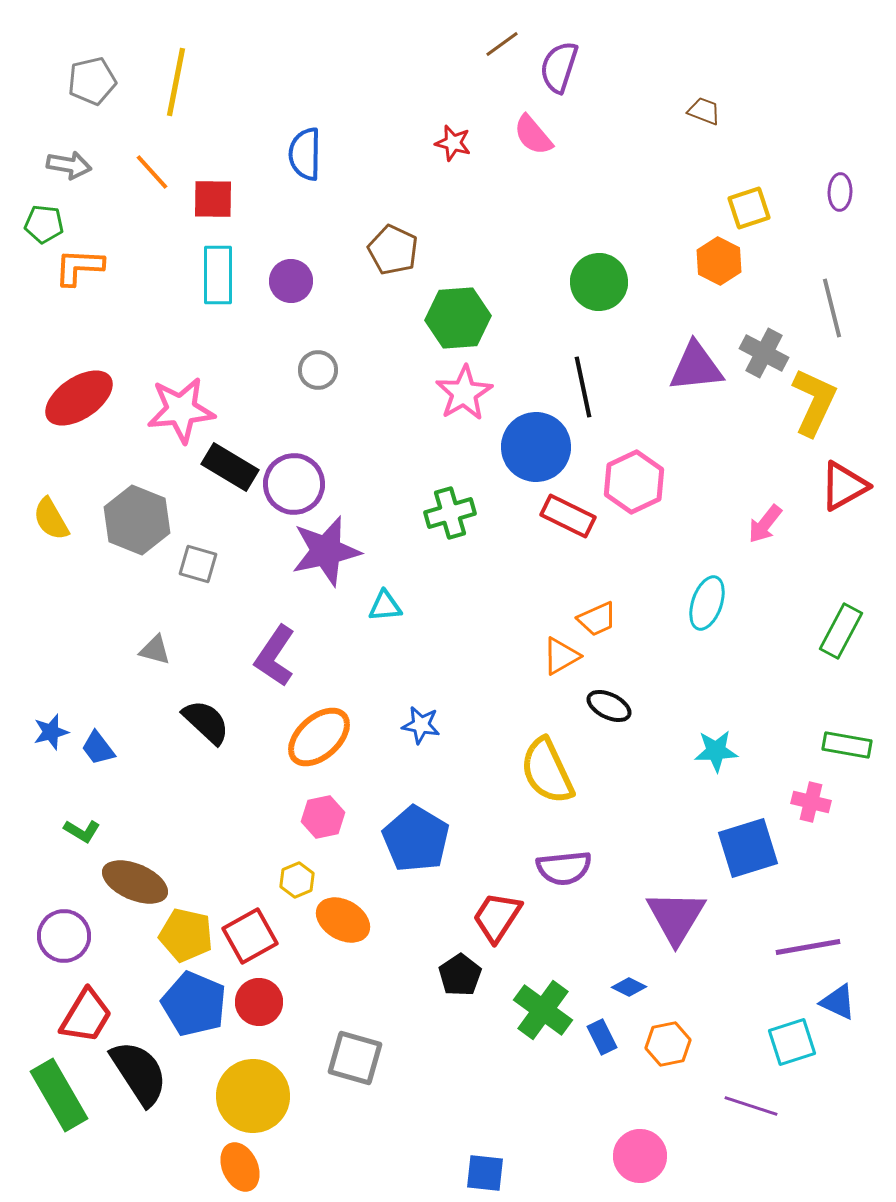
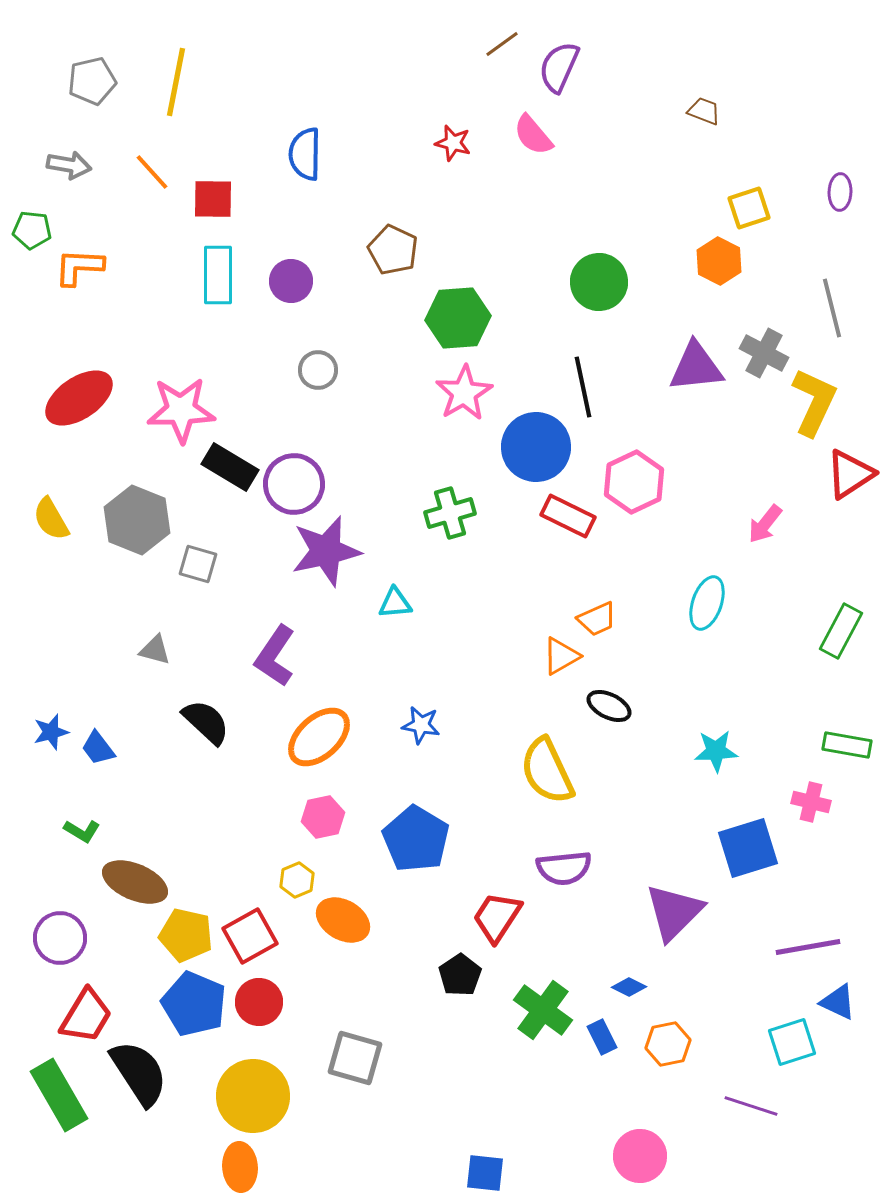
purple semicircle at (559, 67): rotated 6 degrees clockwise
green pentagon at (44, 224): moved 12 px left, 6 px down
pink star at (181, 410): rotated 4 degrees clockwise
red triangle at (844, 486): moved 6 px right, 12 px up; rotated 4 degrees counterclockwise
cyan triangle at (385, 606): moved 10 px right, 3 px up
purple triangle at (676, 917): moved 2 px left, 5 px up; rotated 14 degrees clockwise
purple circle at (64, 936): moved 4 px left, 2 px down
orange ellipse at (240, 1167): rotated 21 degrees clockwise
